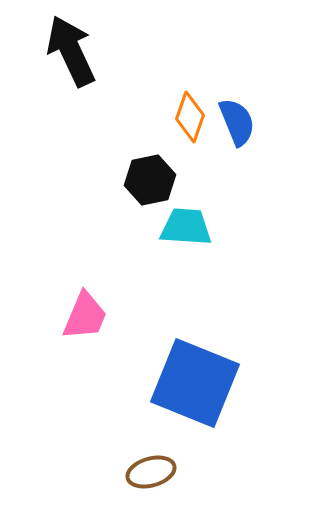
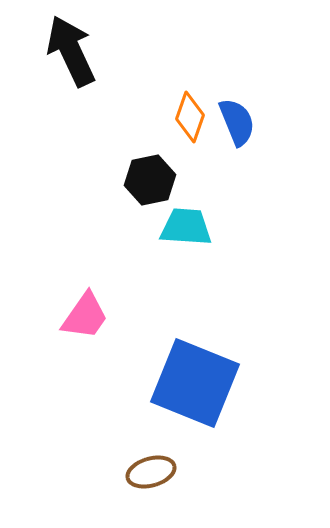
pink trapezoid: rotated 12 degrees clockwise
